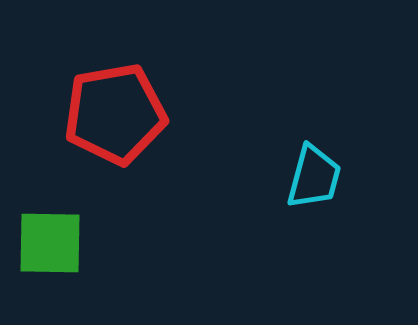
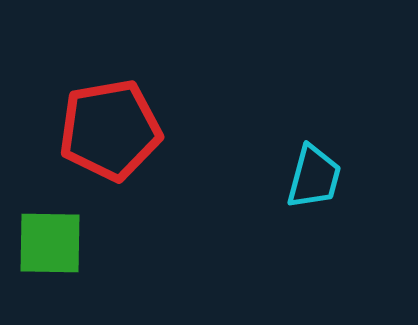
red pentagon: moved 5 px left, 16 px down
